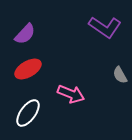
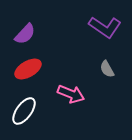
gray semicircle: moved 13 px left, 6 px up
white ellipse: moved 4 px left, 2 px up
